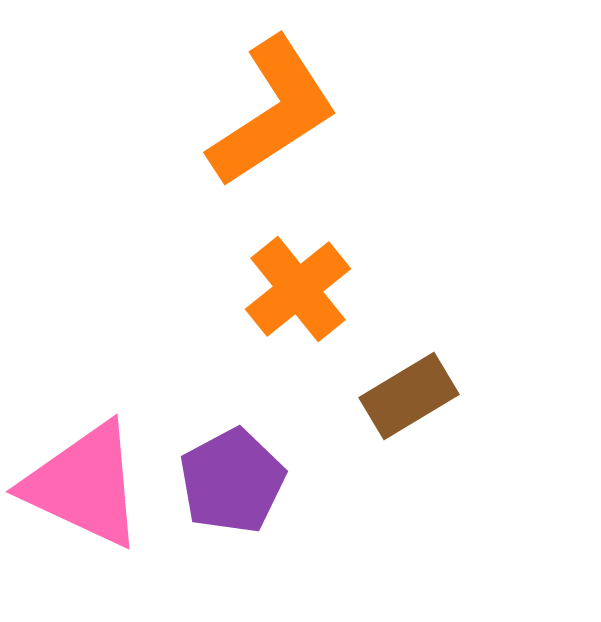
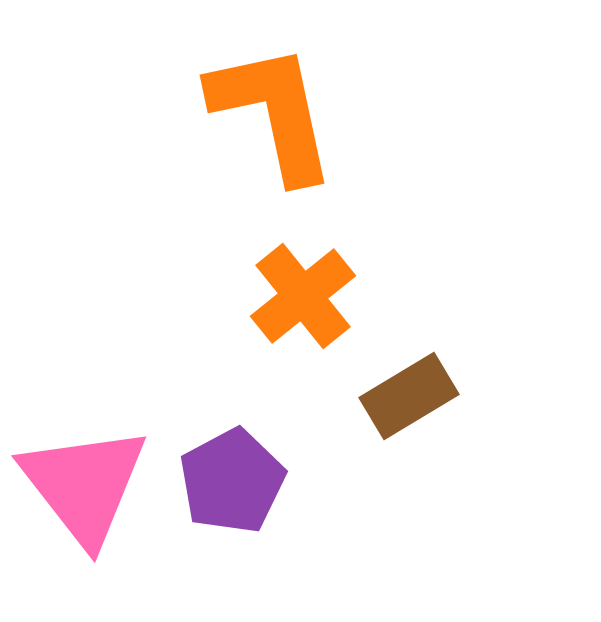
orange L-shape: rotated 69 degrees counterclockwise
orange cross: moved 5 px right, 7 px down
pink triangle: rotated 27 degrees clockwise
